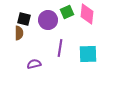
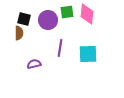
green square: rotated 16 degrees clockwise
